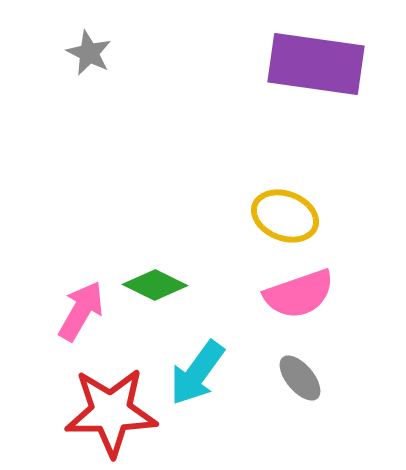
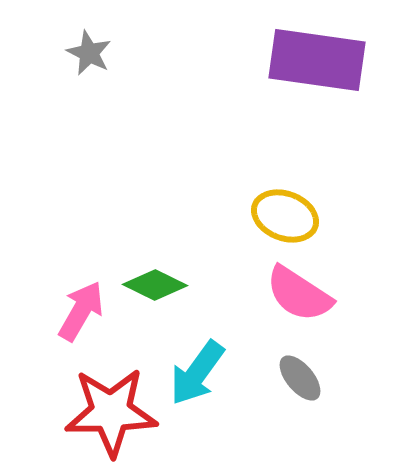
purple rectangle: moved 1 px right, 4 px up
pink semicircle: rotated 52 degrees clockwise
